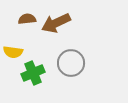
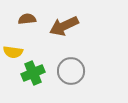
brown arrow: moved 8 px right, 3 px down
gray circle: moved 8 px down
